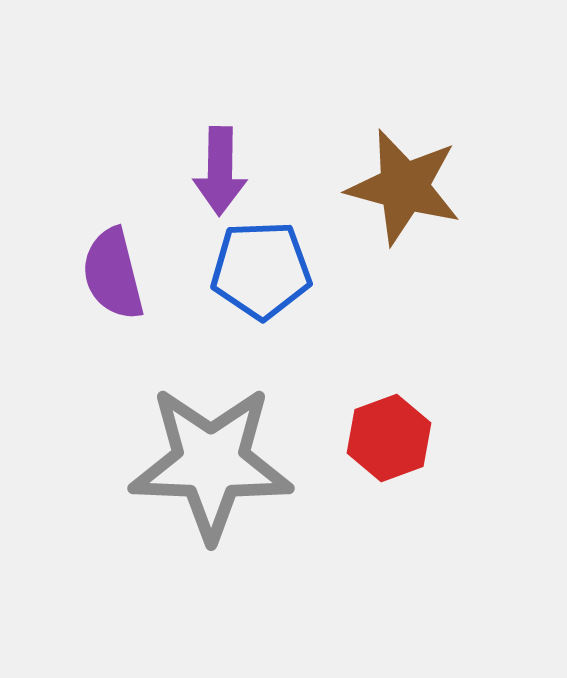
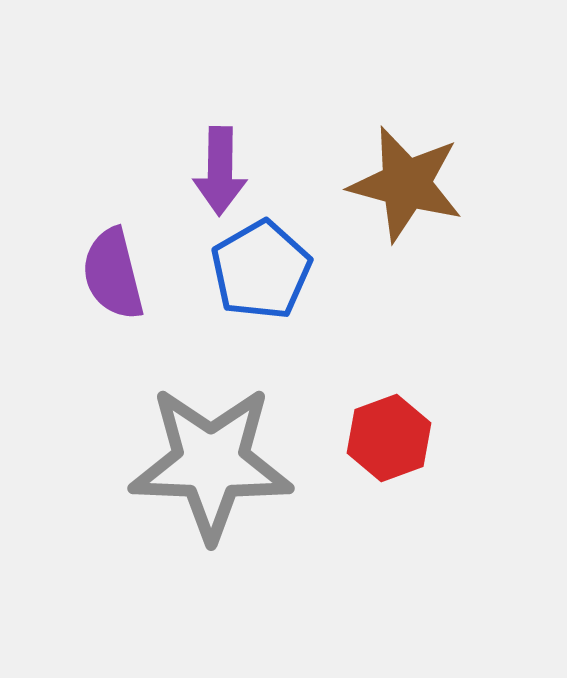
brown star: moved 2 px right, 3 px up
blue pentagon: rotated 28 degrees counterclockwise
